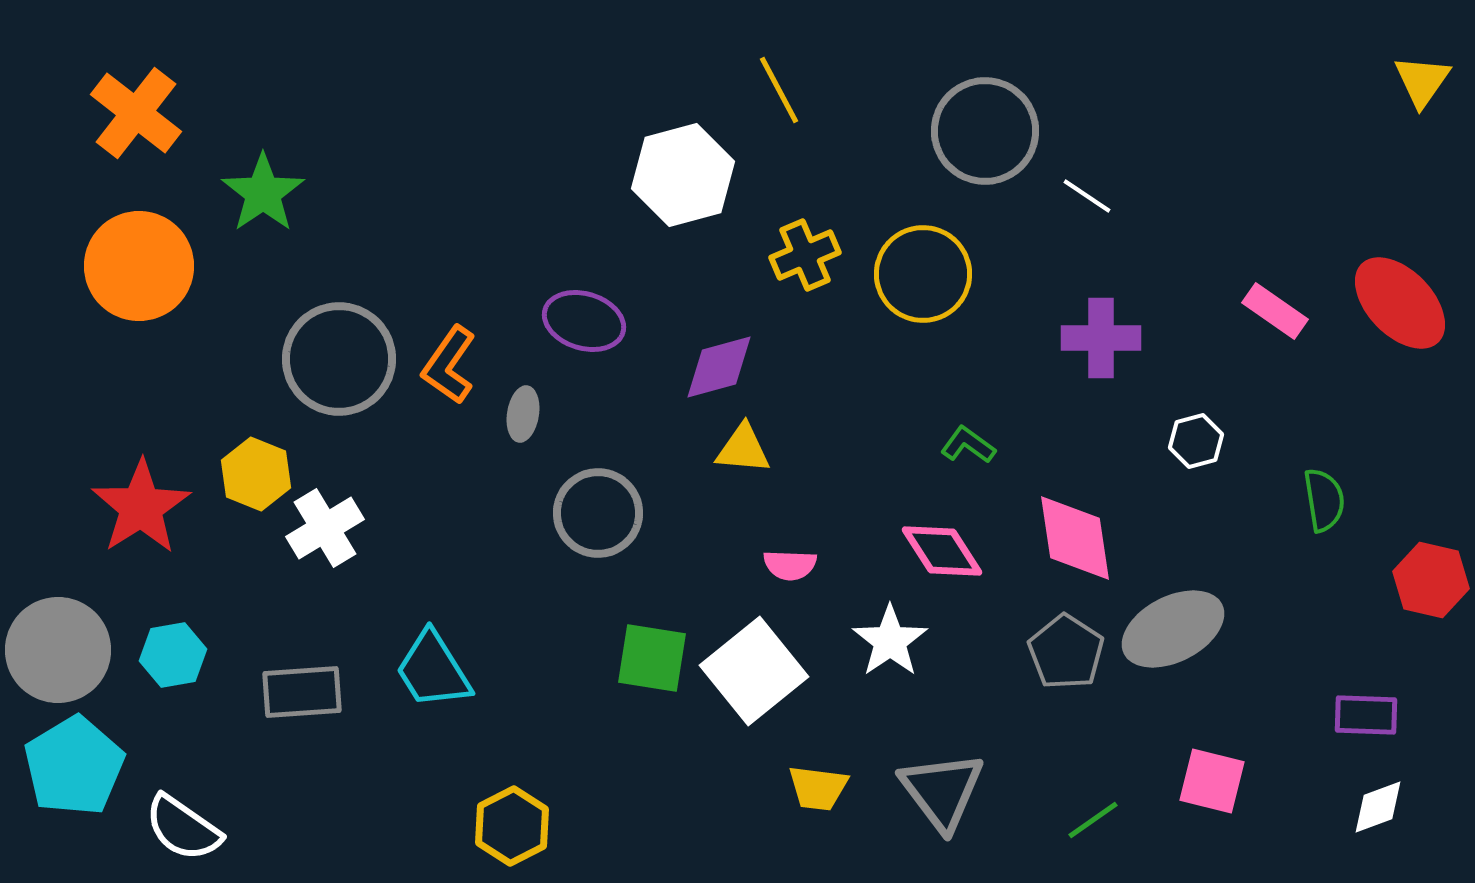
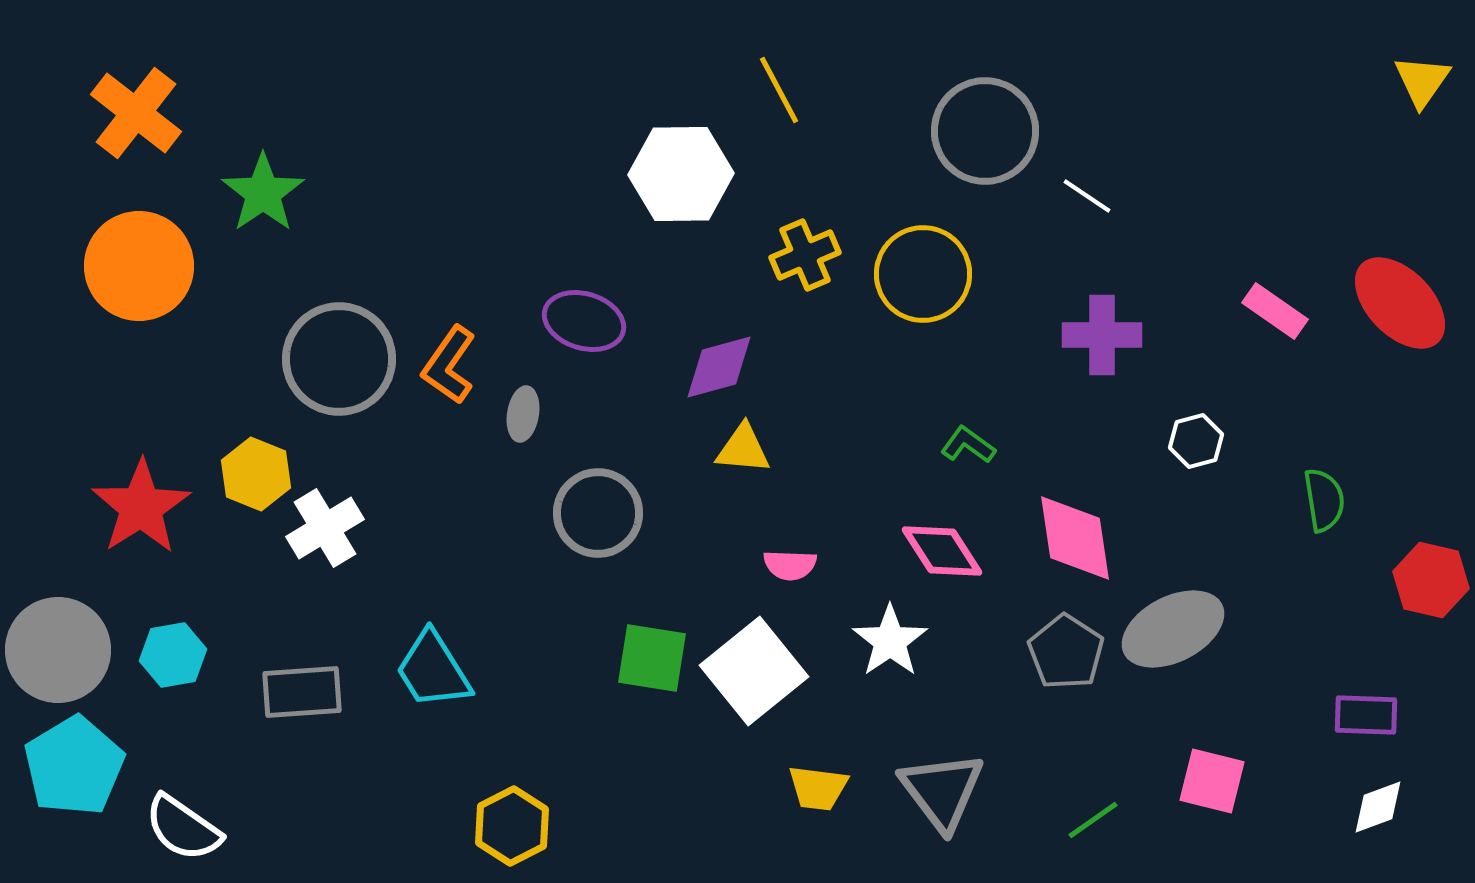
white hexagon at (683, 175): moved 2 px left, 1 px up; rotated 14 degrees clockwise
purple cross at (1101, 338): moved 1 px right, 3 px up
